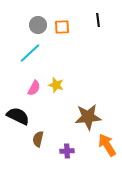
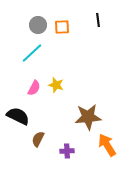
cyan line: moved 2 px right
brown semicircle: rotated 14 degrees clockwise
